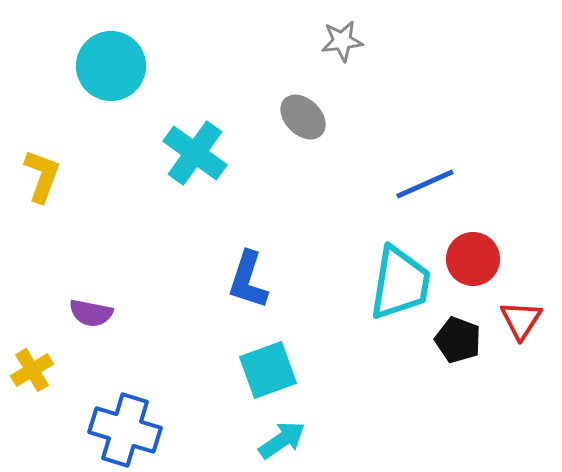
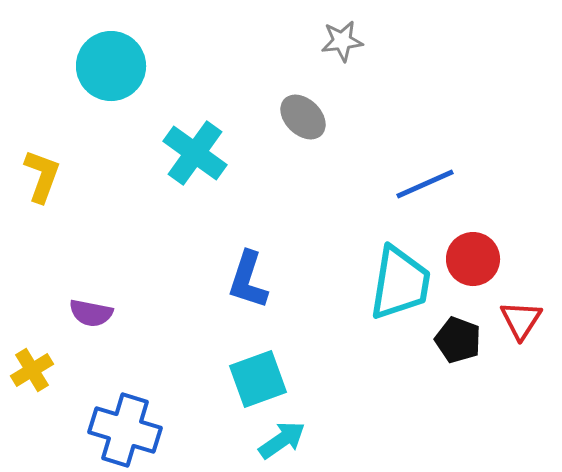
cyan square: moved 10 px left, 9 px down
